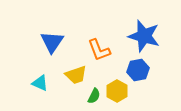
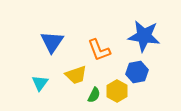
blue star: rotated 8 degrees counterclockwise
blue hexagon: moved 1 px left, 2 px down
cyan triangle: rotated 42 degrees clockwise
green semicircle: moved 1 px up
